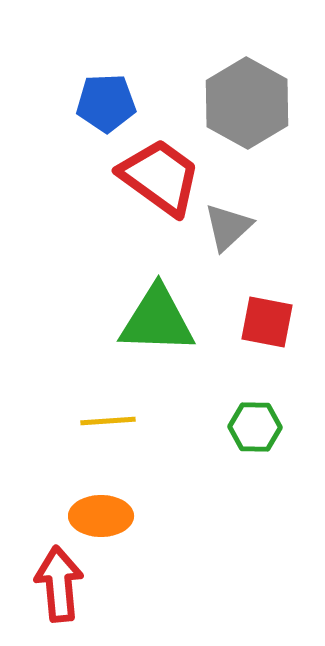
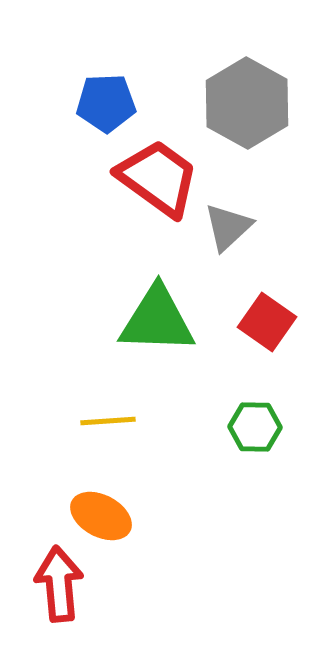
red trapezoid: moved 2 px left, 1 px down
red square: rotated 24 degrees clockwise
orange ellipse: rotated 28 degrees clockwise
